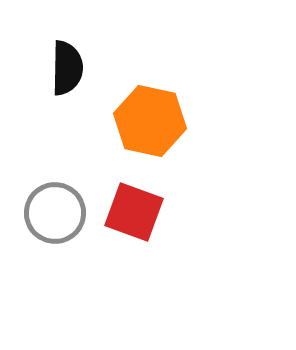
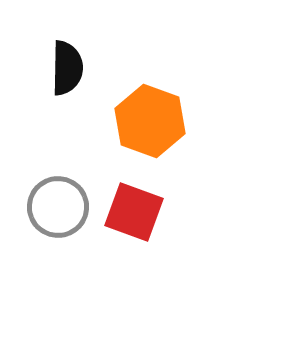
orange hexagon: rotated 8 degrees clockwise
gray circle: moved 3 px right, 6 px up
